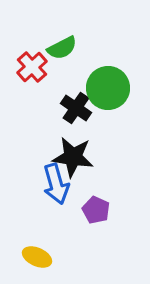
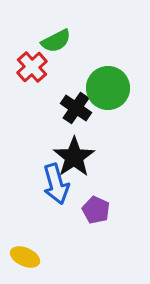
green semicircle: moved 6 px left, 7 px up
black star: moved 1 px right; rotated 30 degrees clockwise
yellow ellipse: moved 12 px left
